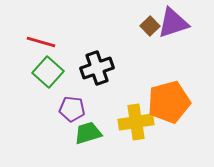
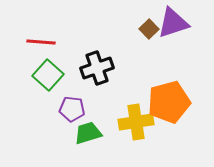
brown square: moved 1 px left, 3 px down
red line: rotated 12 degrees counterclockwise
green square: moved 3 px down
